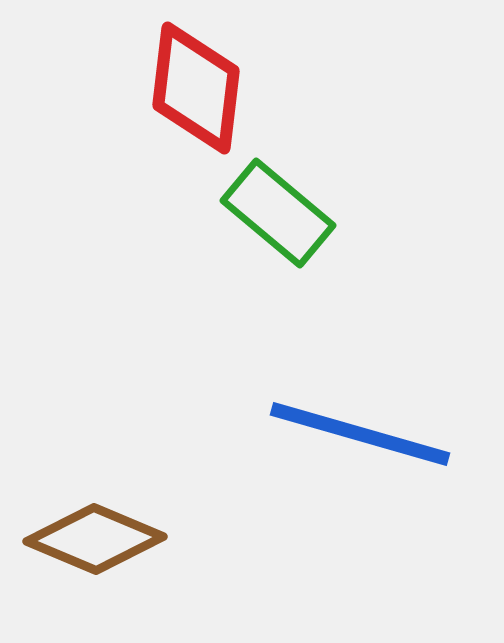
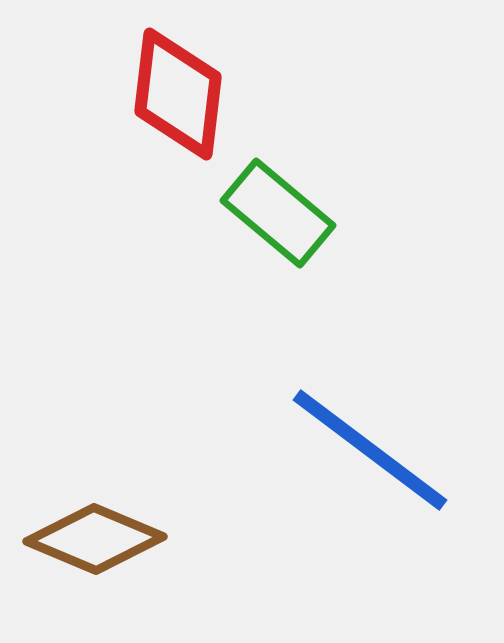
red diamond: moved 18 px left, 6 px down
blue line: moved 10 px right, 16 px down; rotated 21 degrees clockwise
